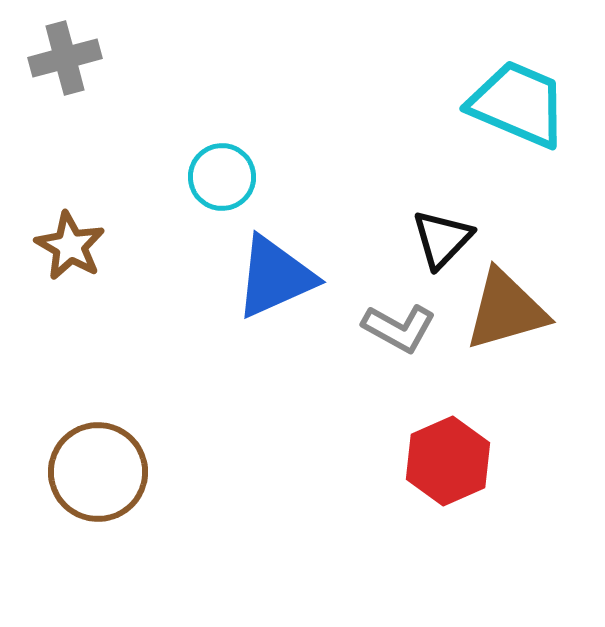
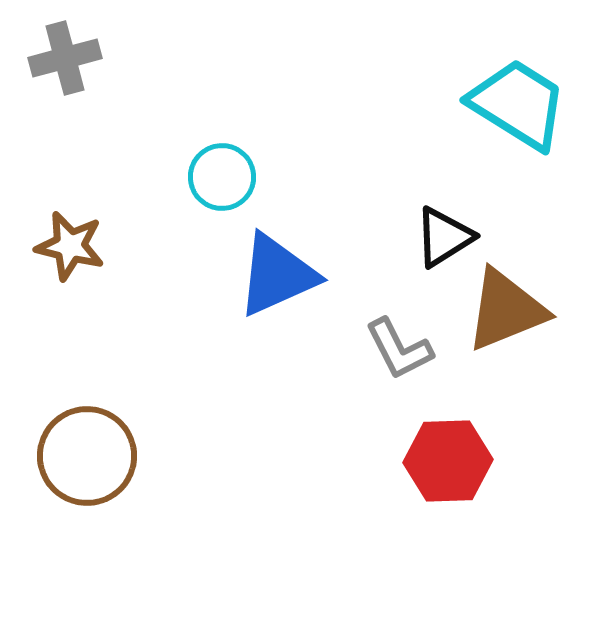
cyan trapezoid: rotated 9 degrees clockwise
black triangle: moved 2 px right, 2 px up; rotated 14 degrees clockwise
brown star: rotated 16 degrees counterclockwise
blue triangle: moved 2 px right, 2 px up
brown triangle: rotated 6 degrees counterclockwise
gray L-shape: moved 21 px down; rotated 34 degrees clockwise
red hexagon: rotated 22 degrees clockwise
brown circle: moved 11 px left, 16 px up
